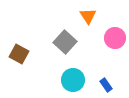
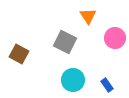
gray square: rotated 15 degrees counterclockwise
blue rectangle: moved 1 px right
